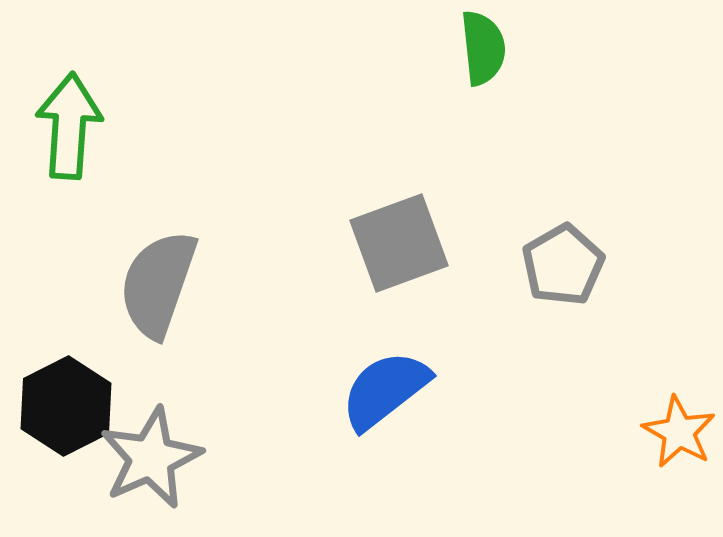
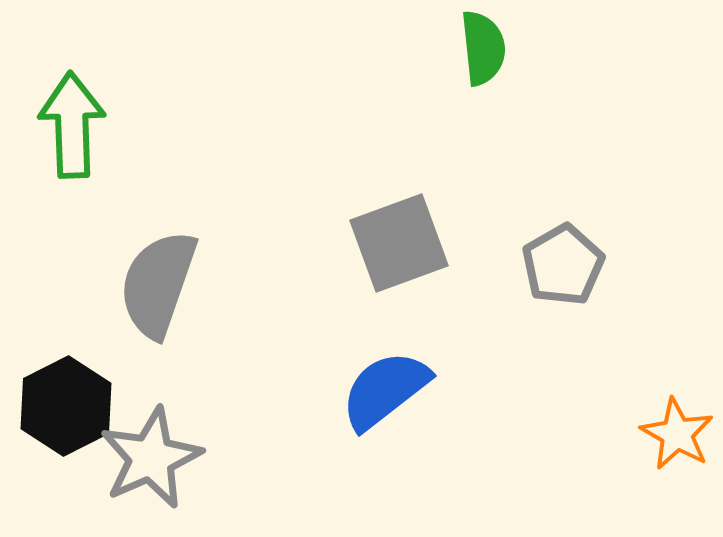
green arrow: moved 3 px right, 1 px up; rotated 6 degrees counterclockwise
orange star: moved 2 px left, 2 px down
